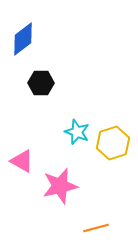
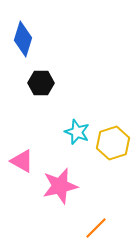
blue diamond: rotated 36 degrees counterclockwise
orange line: rotated 30 degrees counterclockwise
